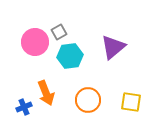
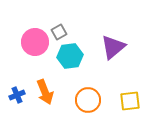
orange arrow: moved 1 px left, 1 px up
yellow square: moved 1 px left, 1 px up; rotated 15 degrees counterclockwise
blue cross: moved 7 px left, 12 px up
